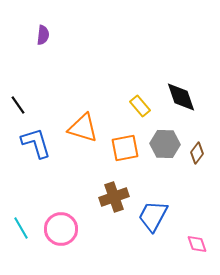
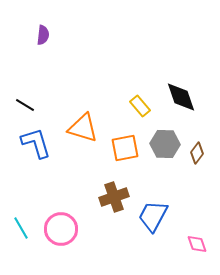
black line: moved 7 px right; rotated 24 degrees counterclockwise
